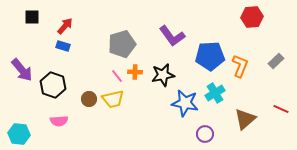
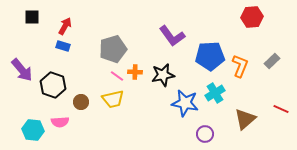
red arrow: rotated 12 degrees counterclockwise
gray pentagon: moved 9 px left, 5 px down
gray rectangle: moved 4 px left
pink line: rotated 16 degrees counterclockwise
brown circle: moved 8 px left, 3 px down
pink semicircle: moved 1 px right, 1 px down
cyan hexagon: moved 14 px right, 4 px up
